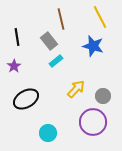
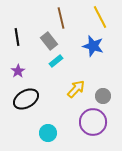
brown line: moved 1 px up
purple star: moved 4 px right, 5 px down
